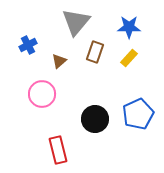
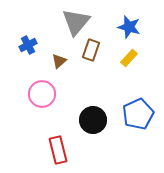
blue star: rotated 15 degrees clockwise
brown rectangle: moved 4 px left, 2 px up
black circle: moved 2 px left, 1 px down
